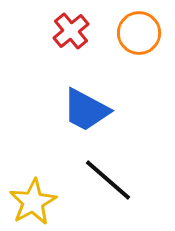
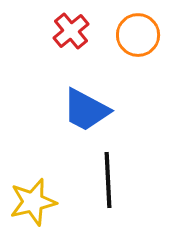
orange circle: moved 1 px left, 2 px down
black line: rotated 46 degrees clockwise
yellow star: rotated 15 degrees clockwise
